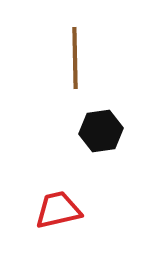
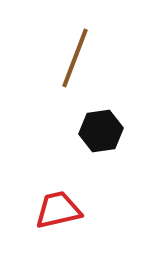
brown line: rotated 22 degrees clockwise
